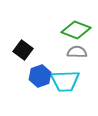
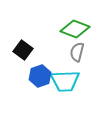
green diamond: moved 1 px left, 1 px up
gray semicircle: rotated 78 degrees counterclockwise
